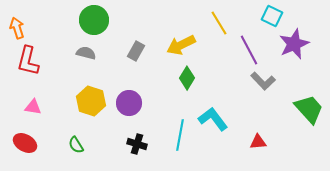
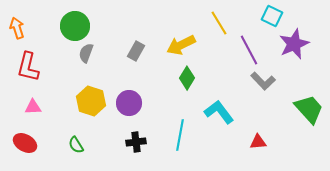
green circle: moved 19 px left, 6 px down
gray semicircle: rotated 84 degrees counterclockwise
red L-shape: moved 6 px down
pink triangle: rotated 12 degrees counterclockwise
cyan L-shape: moved 6 px right, 7 px up
black cross: moved 1 px left, 2 px up; rotated 24 degrees counterclockwise
